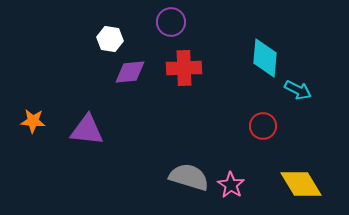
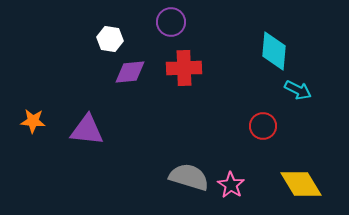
cyan diamond: moved 9 px right, 7 px up
